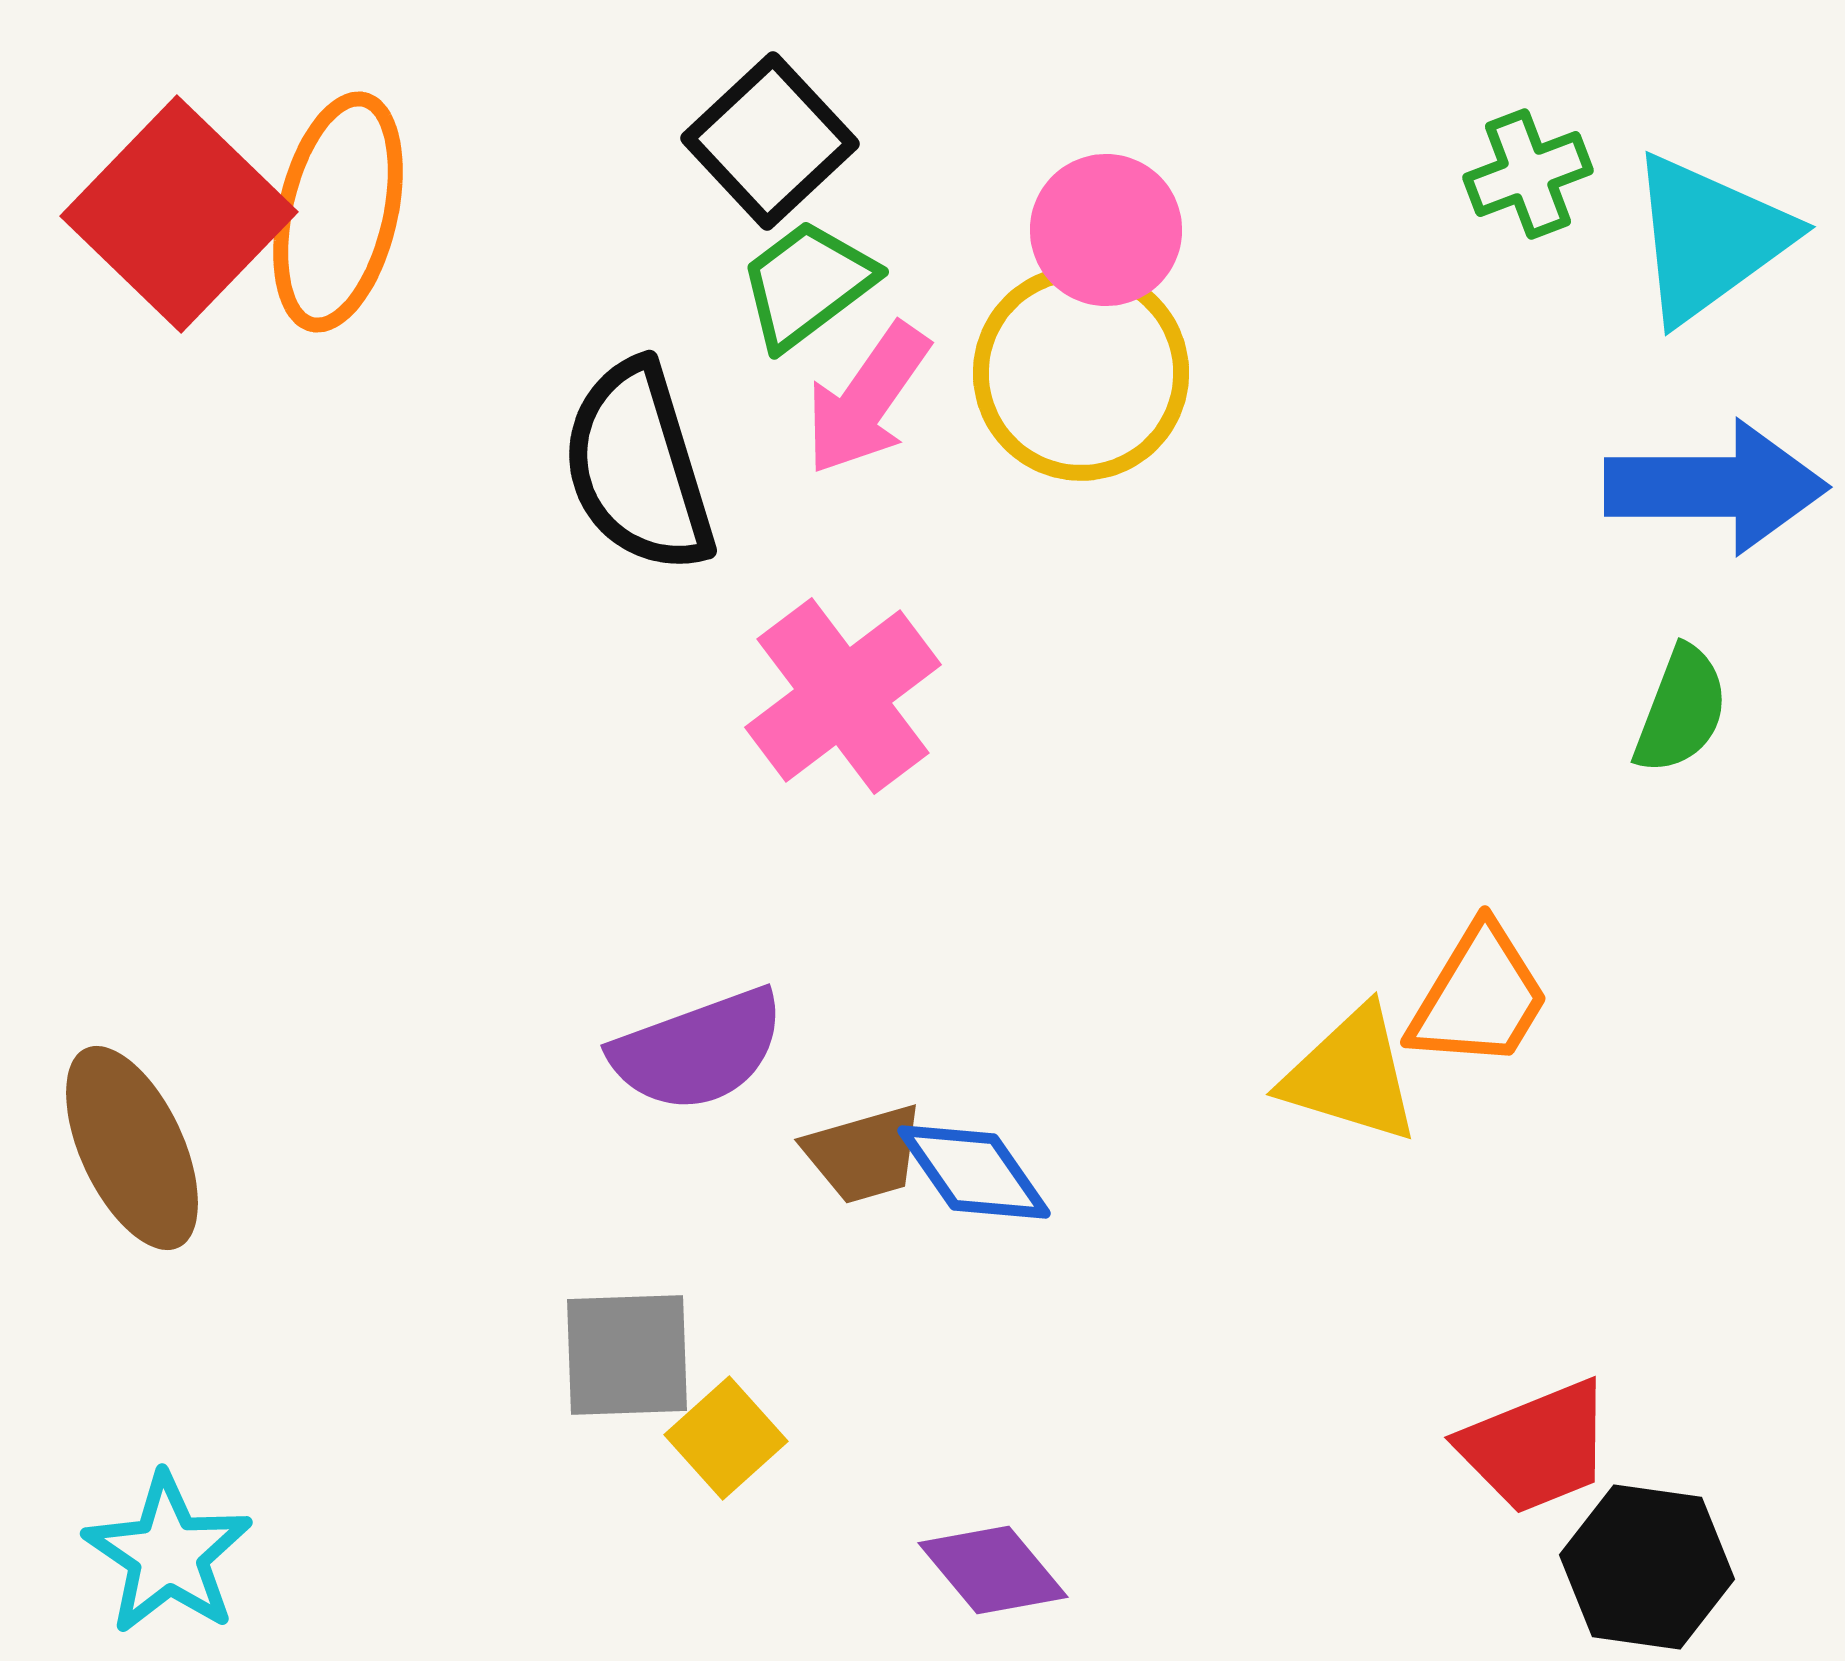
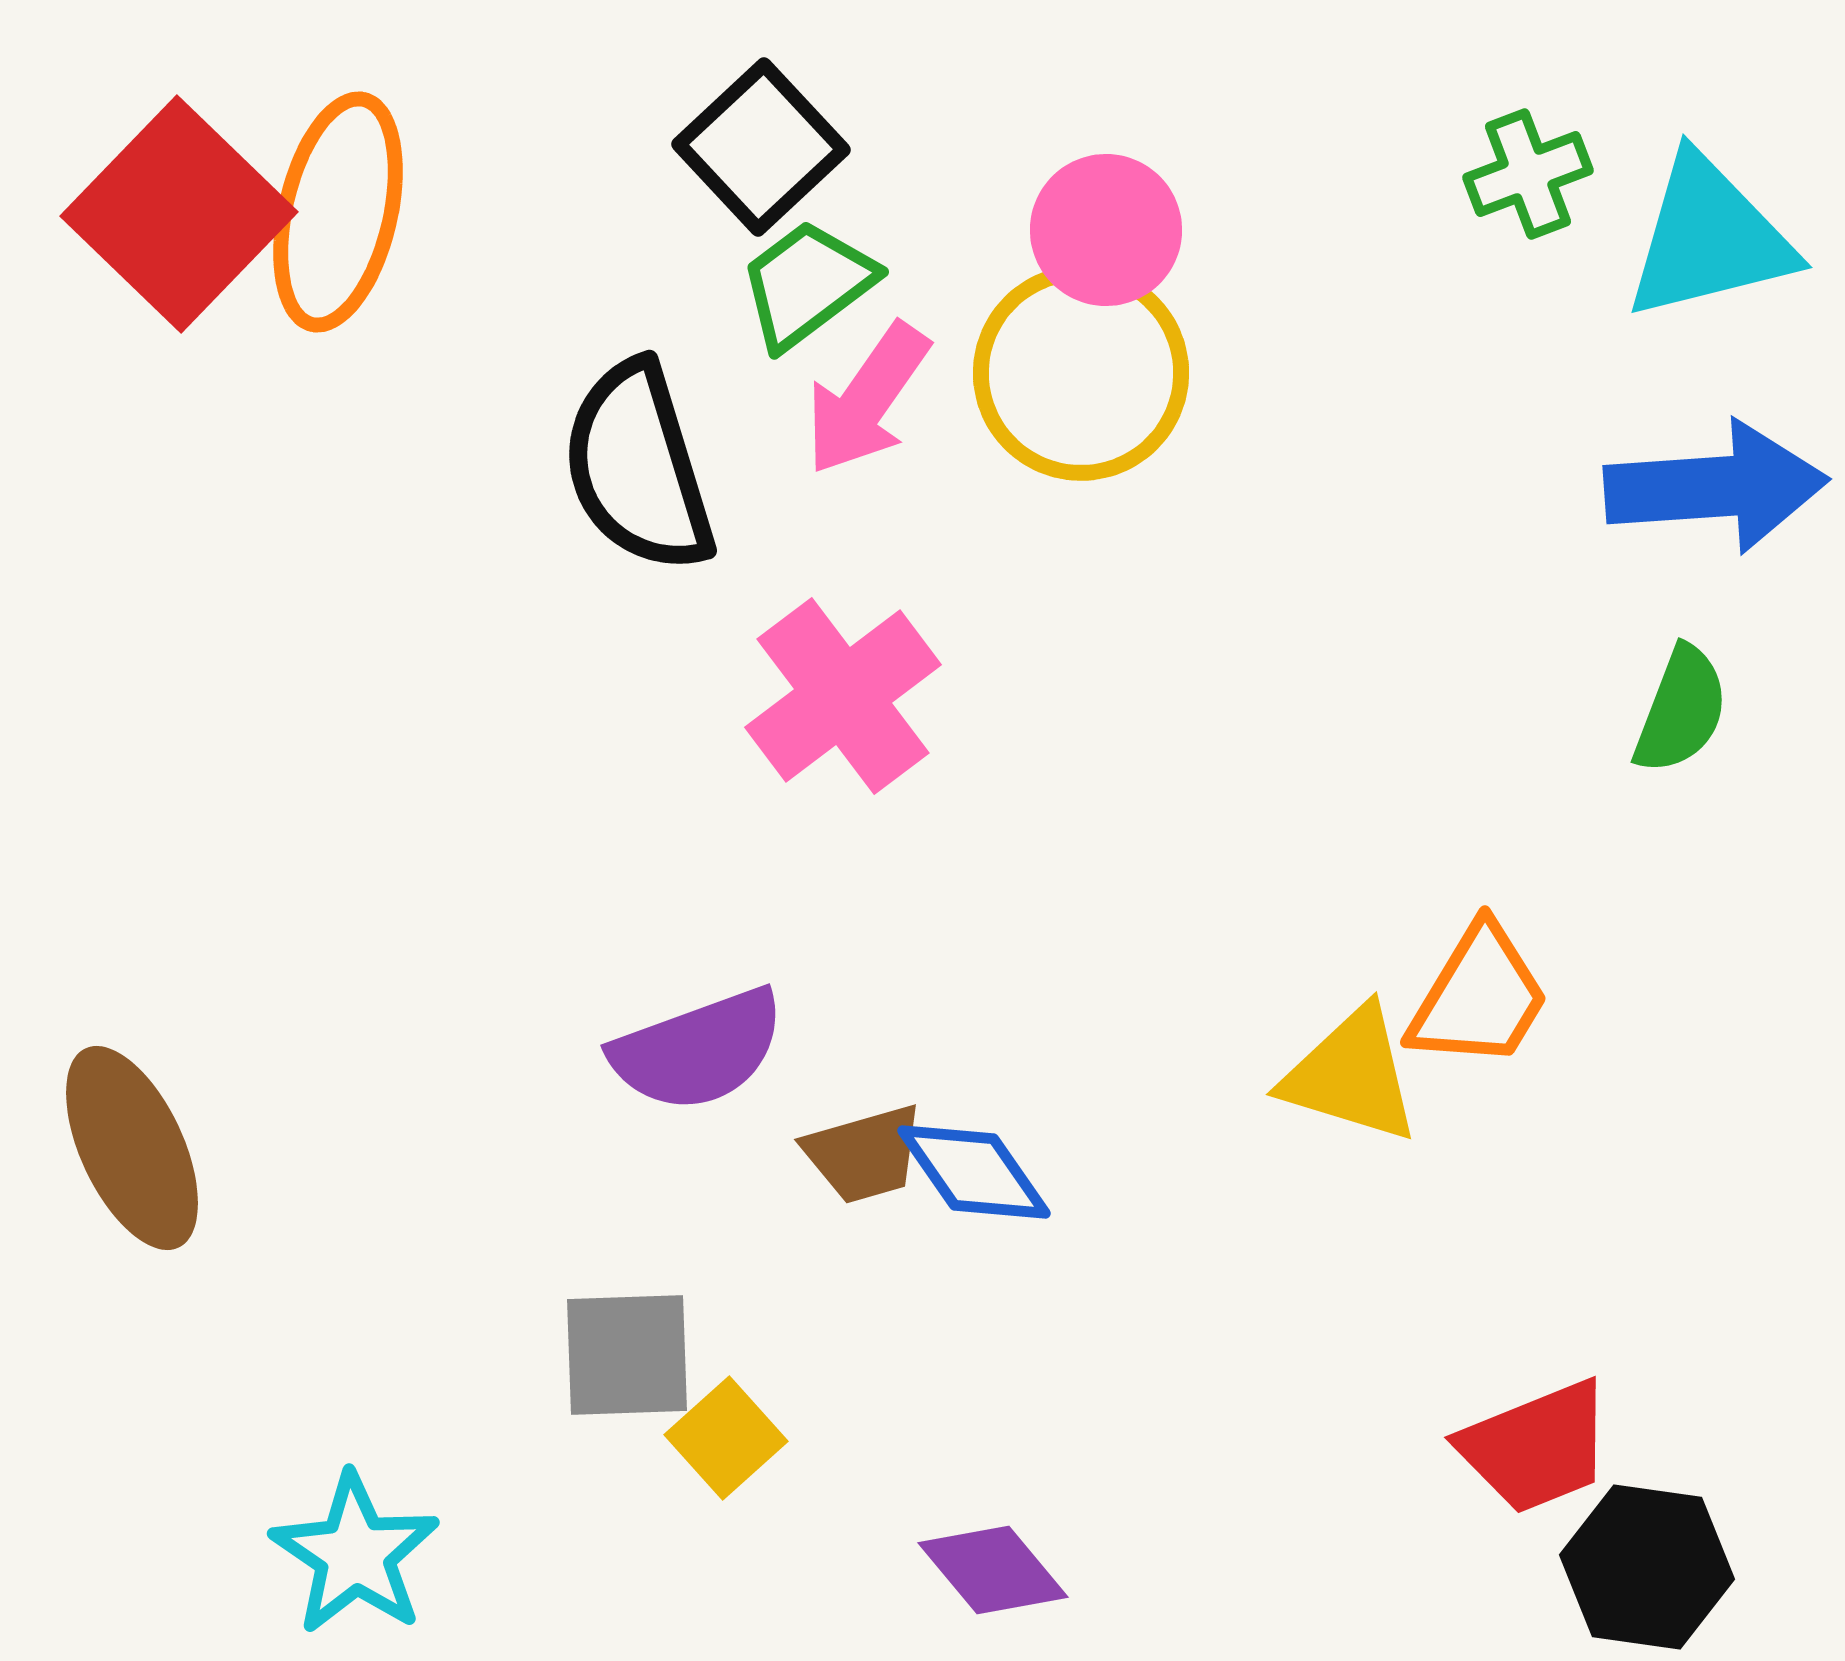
black square: moved 9 px left, 6 px down
cyan triangle: rotated 22 degrees clockwise
blue arrow: rotated 4 degrees counterclockwise
cyan star: moved 187 px right
